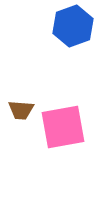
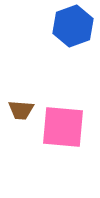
pink square: rotated 15 degrees clockwise
